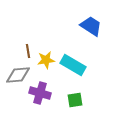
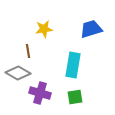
blue trapezoid: moved 3 px down; rotated 50 degrees counterclockwise
yellow star: moved 2 px left, 31 px up
cyan rectangle: rotated 70 degrees clockwise
gray diamond: moved 2 px up; rotated 35 degrees clockwise
green square: moved 3 px up
